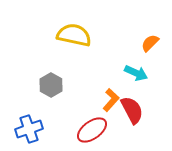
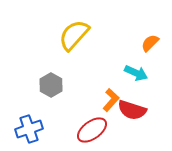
yellow semicircle: rotated 60 degrees counterclockwise
red semicircle: rotated 136 degrees clockwise
